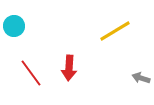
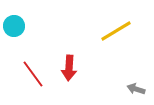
yellow line: moved 1 px right
red line: moved 2 px right, 1 px down
gray arrow: moved 5 px left, 11 px down
